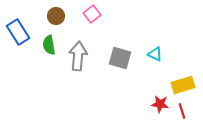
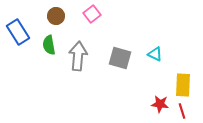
yellow rectangle: rotated 70 degrees counterclockwise
